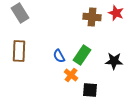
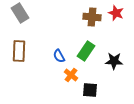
green rectangle: moved 4 px right, 4 px up
